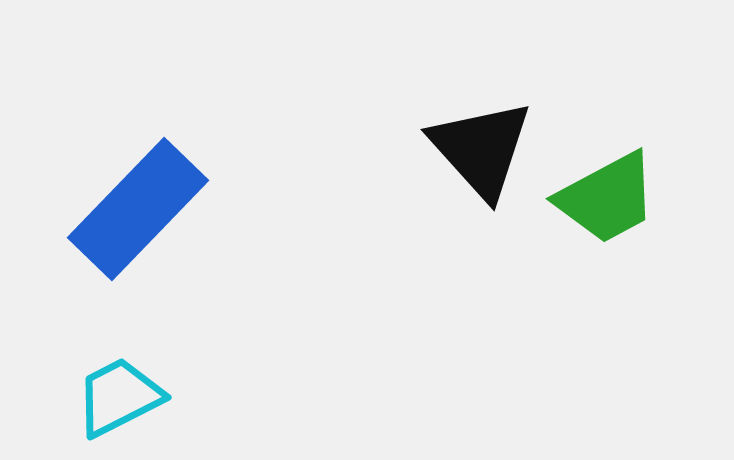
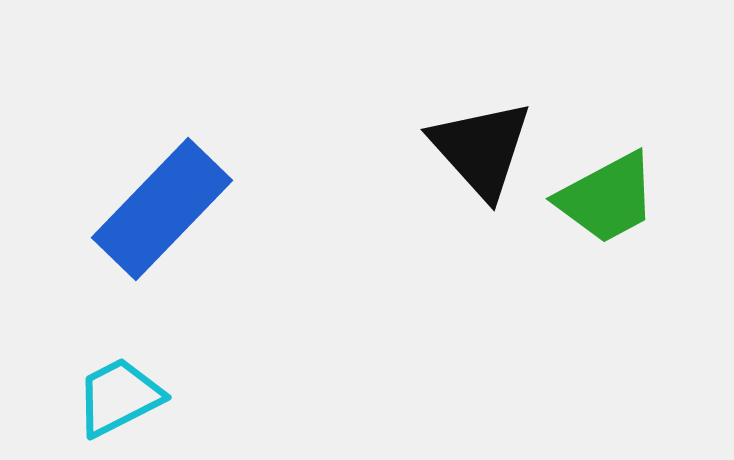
blue rectangle: moved 24 px right
